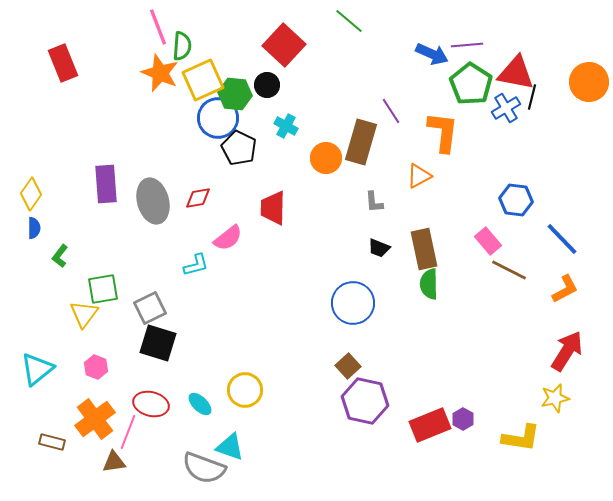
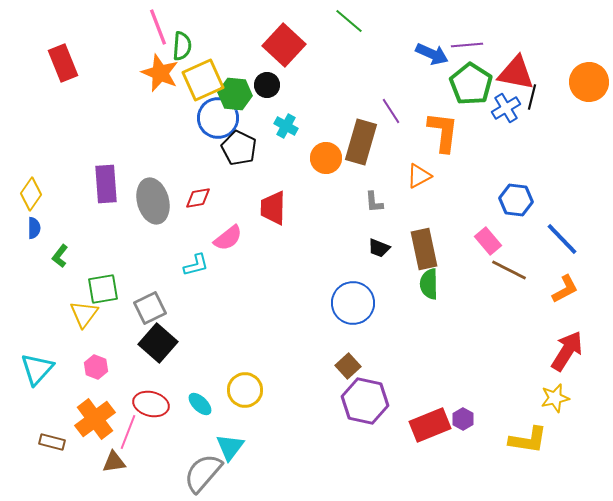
black square at (158, 343): rotated 24 degrees clockwise
cyan triangle at (37, 369): rotated 9 degrees counterclockwise
yellow L-shape at (521, 438): moved 7 px right, 2 px down
cyan triangle at (230, 447): rotated 48 degrees clockwise
gray semicircle at (204, 468): moved 1 px left, 5 px down; rotated 111 degrees clockwise
